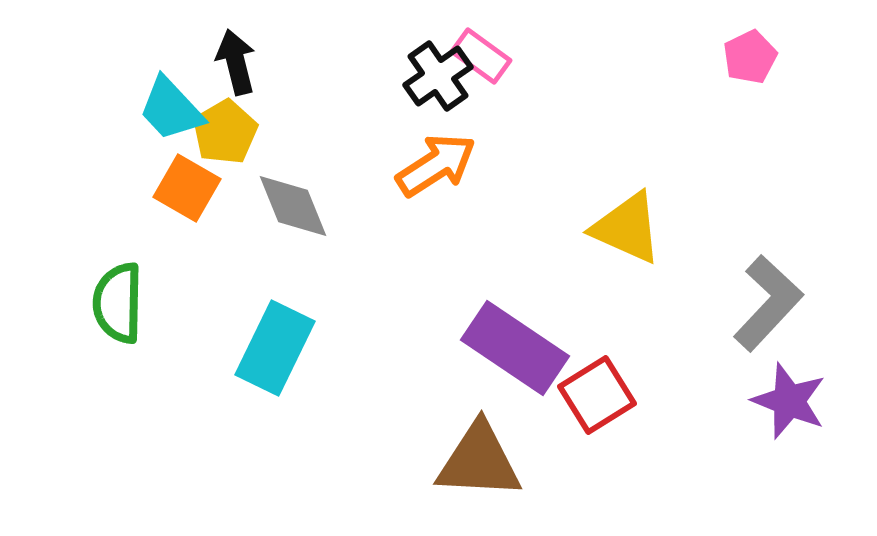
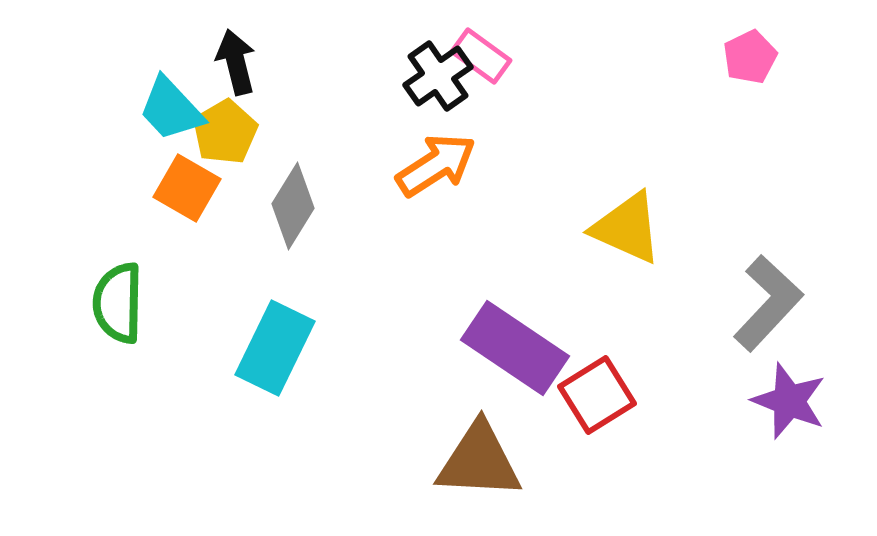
gray diamond: rotated 54 degrees clockwise
